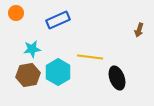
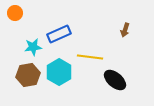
orange circle: moved 1 px left
blue rectangle: moved 1 px right, 14 px down
brown arrow: moved 14 px left
cyan star: moved 1 px right, 2 px up
cyan hexagon: moved 1 px right
black ellipse: moved 2 px left, 2 px down; rotated 30 degrees counterclockwise
